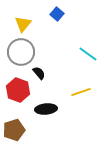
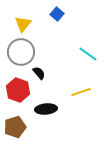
brown pentagon: moved 1 px right, 3 px up
